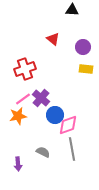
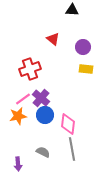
red cross: moved 5 px right
blue circle: moved 10 px left
pink diamond: moved 1 px up; rotated 65 degrees counterclockwise
